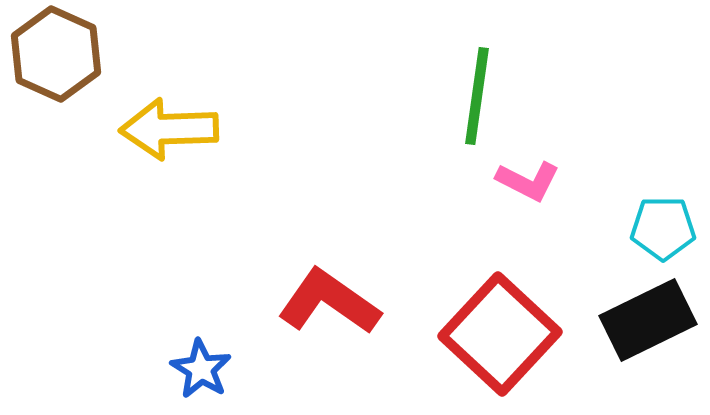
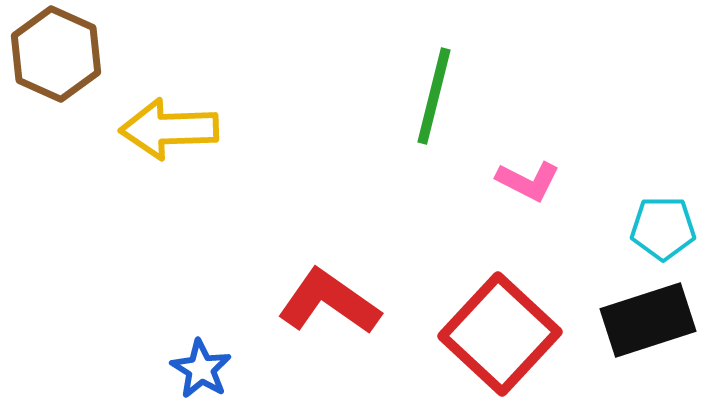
green line: moved 43 px left; rotated 6 degrees clockwise
black rectangle: rotated 8 degrees clockwise
